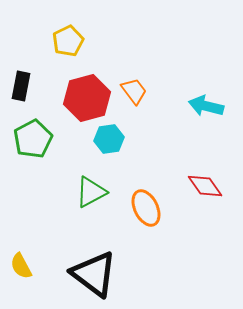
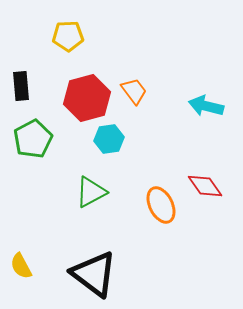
yellow pentagon: moved 5 px up; rotated 24 degrees clockwise
black rectangle: rotated 16 degrees counterclockwise
orange ellipse: moved 15 px right, 3 px up
